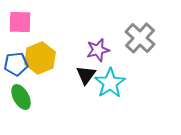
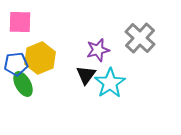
green ellipse: moved 2 px right, 13 px up
